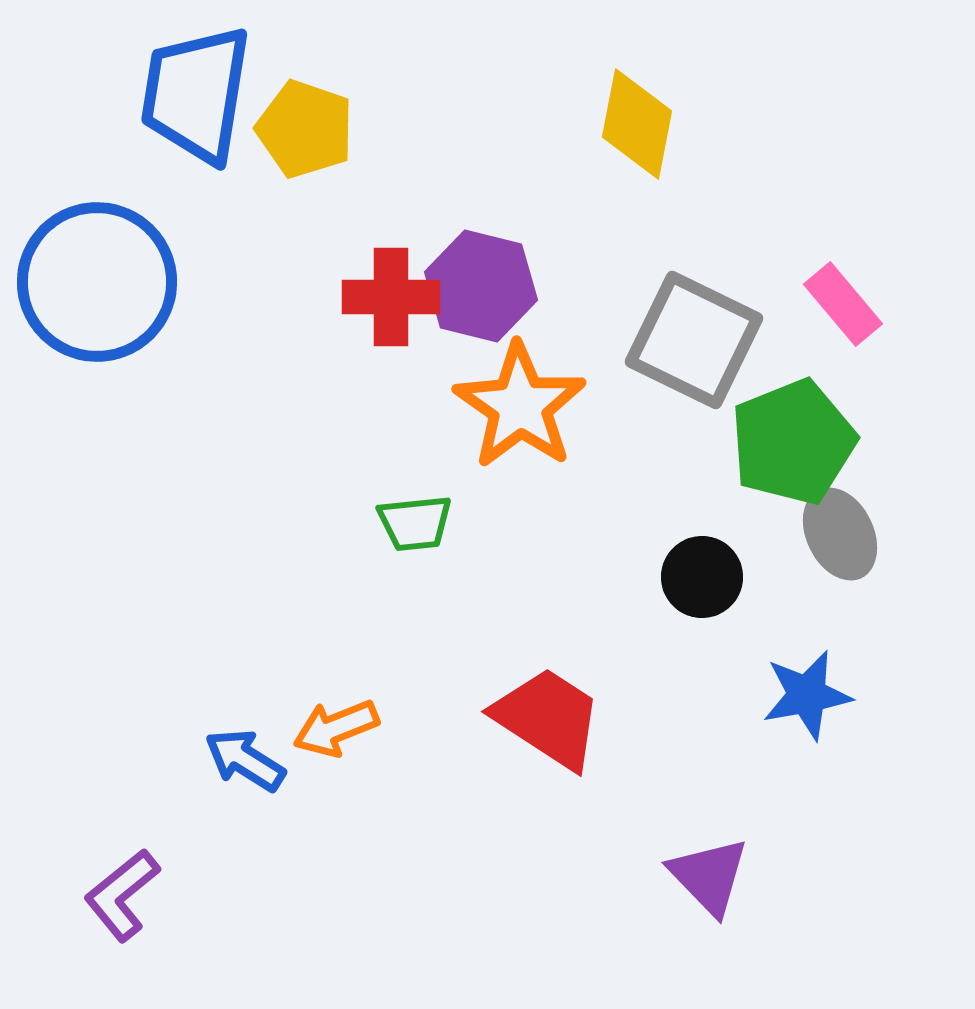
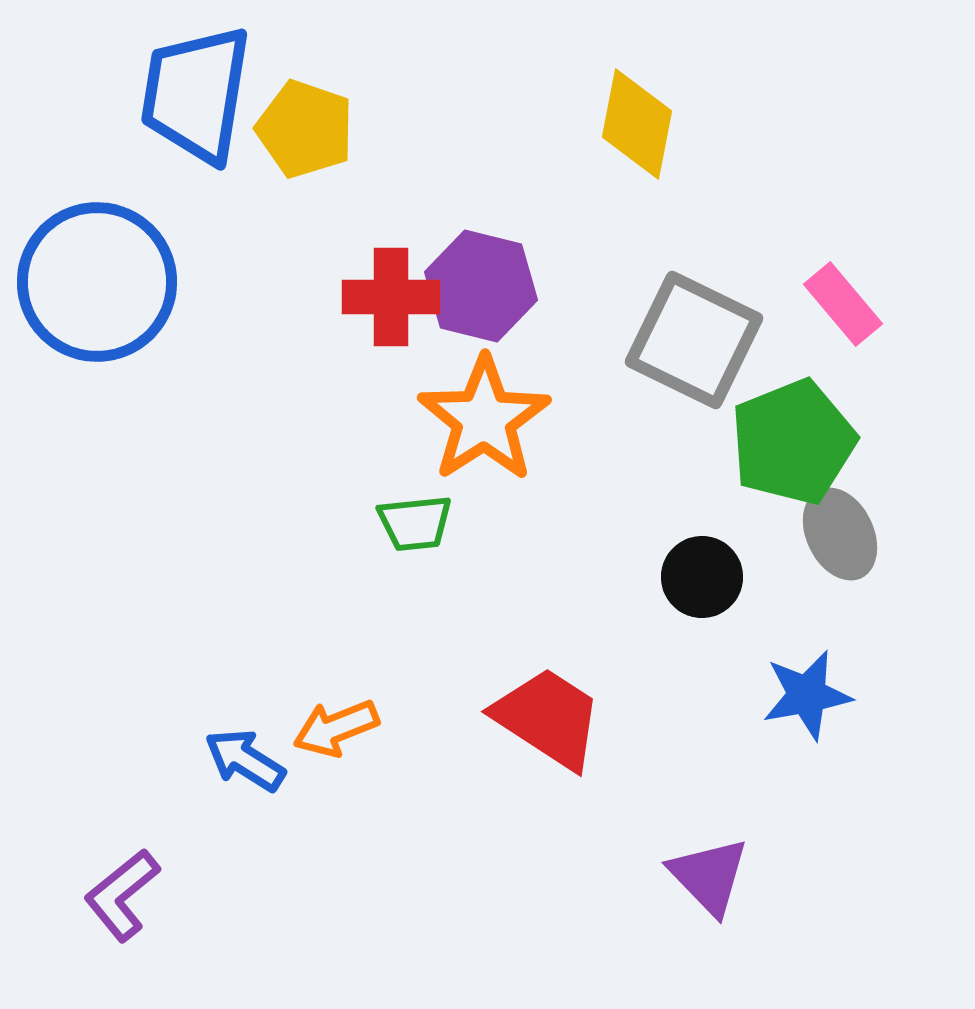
orange star: moved 36 px left, 13 px down; rotated 4 degrees clockwise
